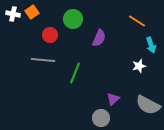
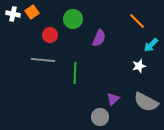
orange line: rotated 12 degrees clockwise
cyan arrow: rotated 63 degrees clockwise
green line: rotated 20 degrees counterclockwise
gray semicircle: moved 2 px left, 3 px up
gray circle: moved 1 px left, 1 px up
